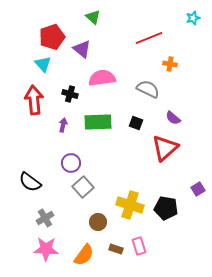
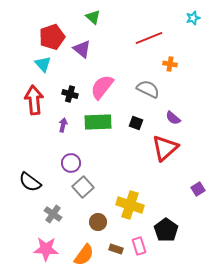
pink semicircle: moved 9 px down; rotated 44 degrees counterclockwise
black pentagon: moved 22 px down; rotated 25 degrees clockwise
gray cross: moved 8 px right, 4 px up; rotated 24 degrees counterclockwise
